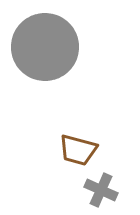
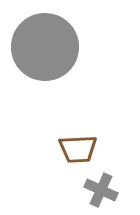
brown trapezoid: moved 1 px up; rotated 18 degrees counterclockwise
